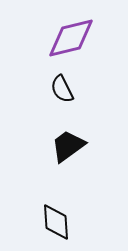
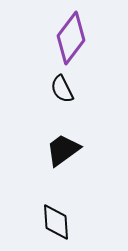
purple diamond: rotated 39 degrees counterclockwise
black trapezoid: moved 5 px left, 4 px down
